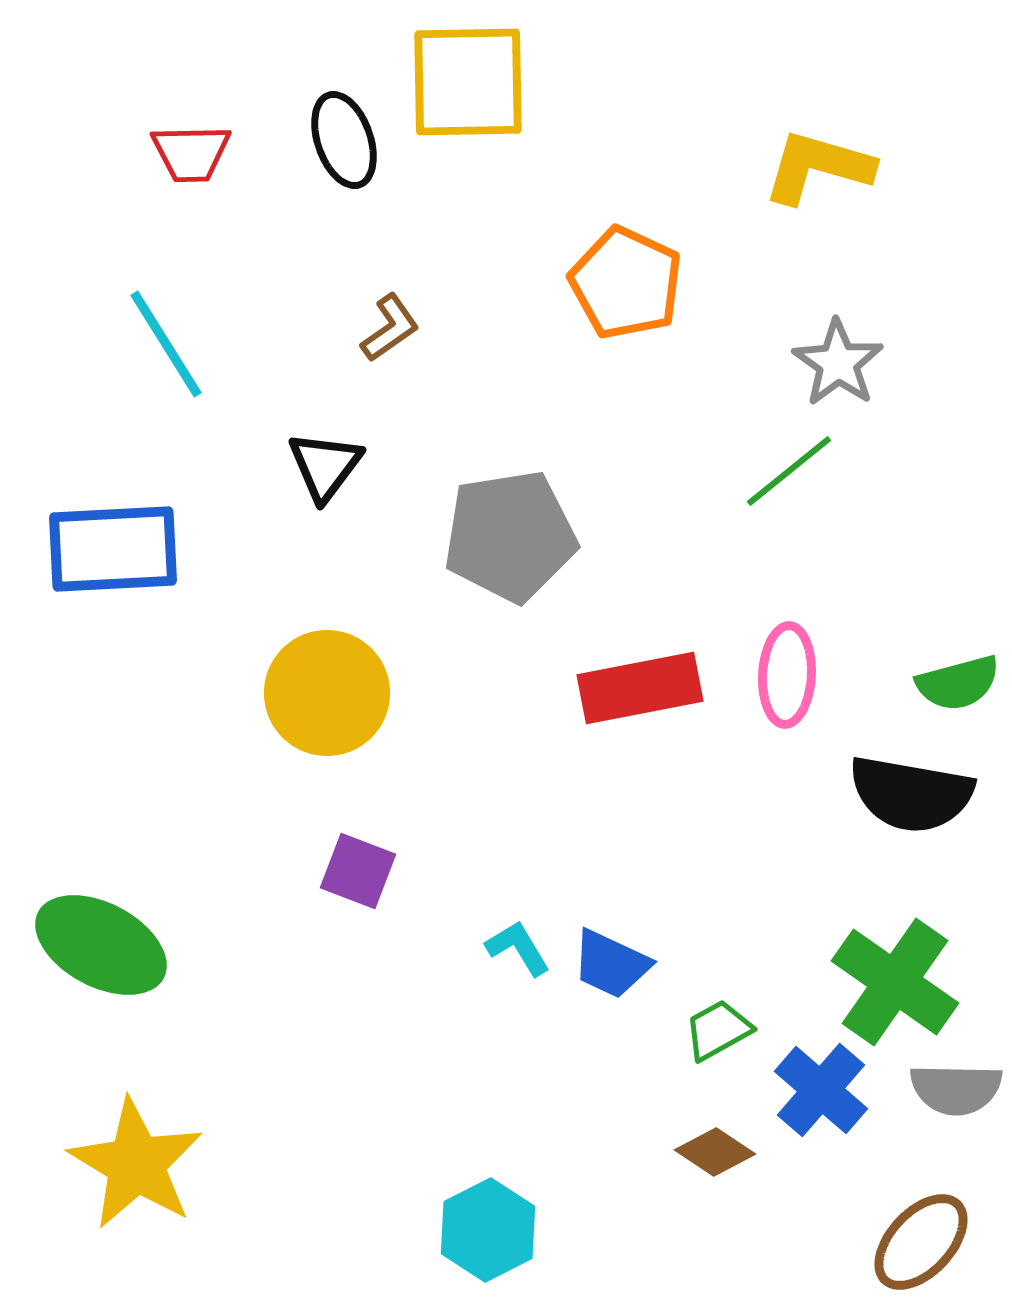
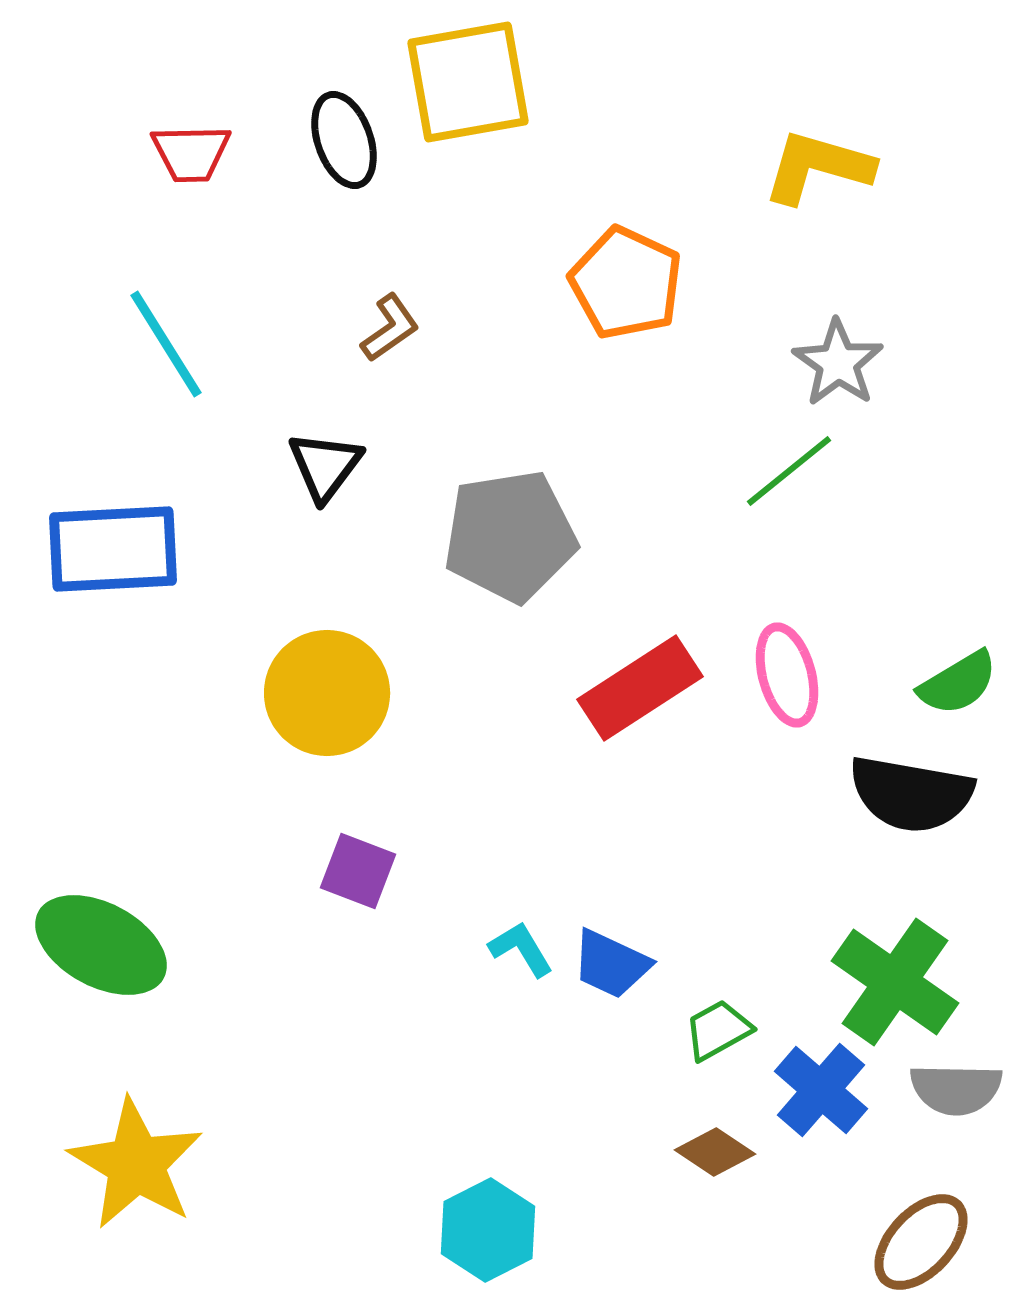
yellow square: rotated 9 degrees counterclockwise
pink ellipse: rotated 18 degrees counterclockwise
green semicircle: rotated 16 degrees counterclockwise
red rectangle: rotated 22 degrees counterclockwise
cyan L-shape: moved 3 px right, 1 px down
